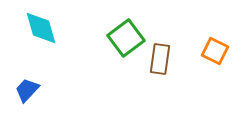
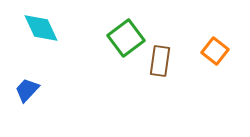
cyan diamond: rotated 9 degrees counterclockwise
orange square: rotated 12 degrees clockwise
brown rectangle: moved 2 px down
